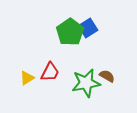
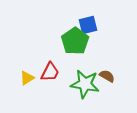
blue square: moved 3 px up; rotated 18 degrees clockwise
green pentagon: moved 5 px right, 9 px down
green star: moved 1 px left, 1 px down; rotated 20 degrees clockwise
